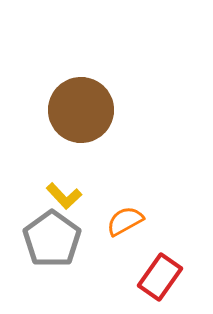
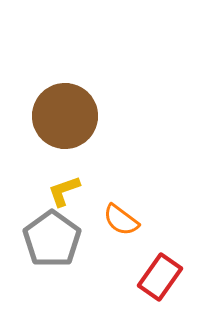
brown circle: moved 16 px left, 6 px down
yellow L-shape: moved 5 px up; rotated 114 degrees clockwise
orange semicircle: moved 4 px left, 1 px up; rotated 114 degrees counterclockwise
